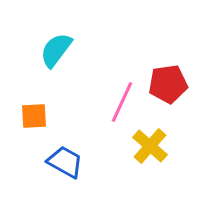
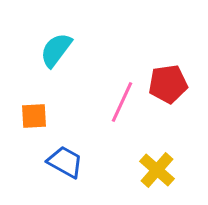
yellow cross: moved 7 px right, 24 px down
